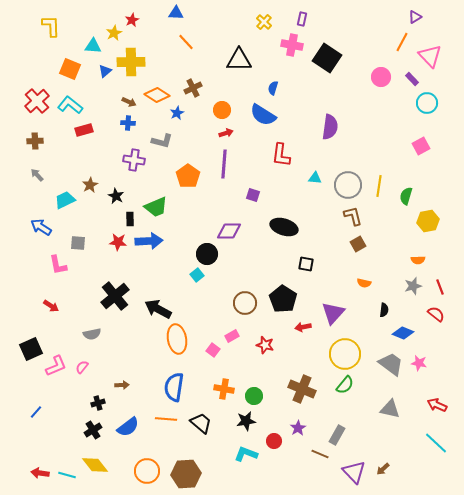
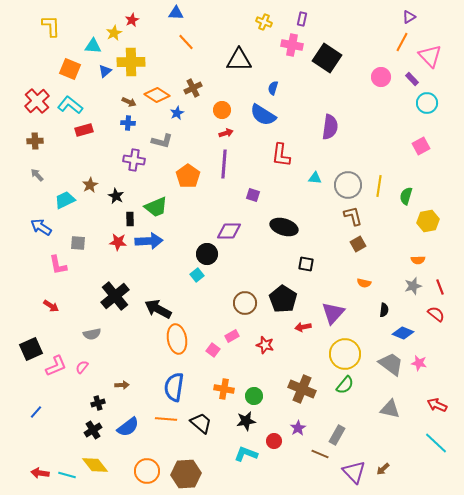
purple triangle at (415, 17): moved 6 px left
yellow cross at (264, 22): rotated 21 degrees counterclockwise
